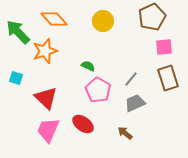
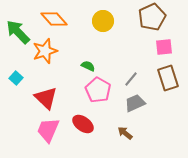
cyan square: rotated 24 degrees clockwise
